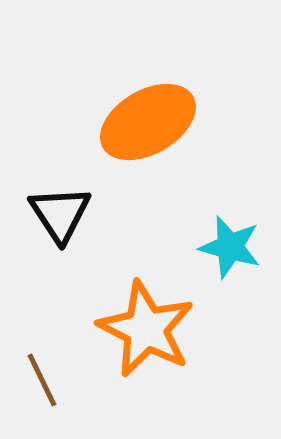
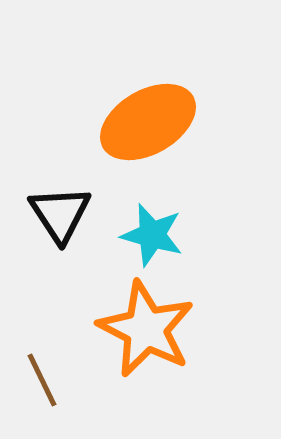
cyan star: moved 78 px left, 12 px up
